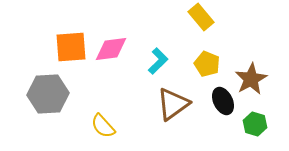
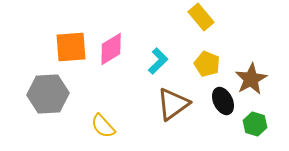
pink diamond: rotated 24 degrees counterclockwise
